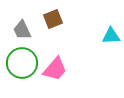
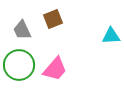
green circle: moved 3 px left, 2 px down
